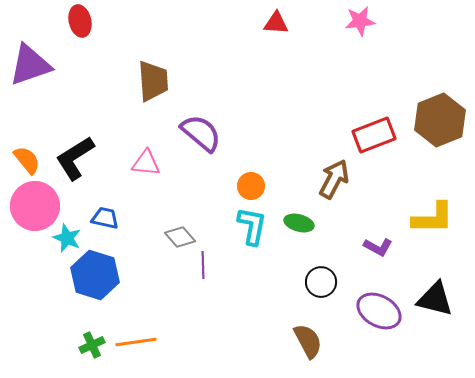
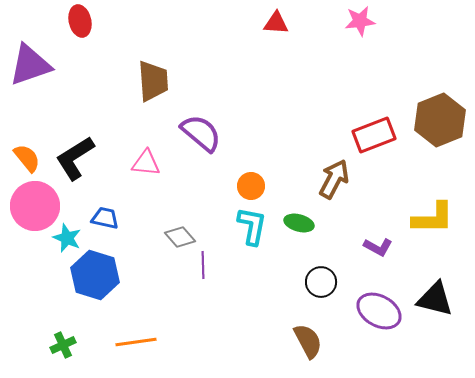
orange semicircle: moved 2 px up
green cross: moved 29 px left
